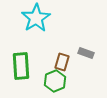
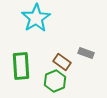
brown rectangle: rotated 72 degrees counterclockwise
